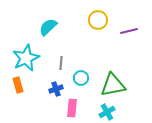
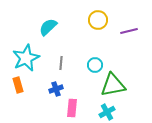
cyan circle: moved 14 px right, 13 px up
